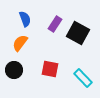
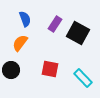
black circle: moved 3 px left
